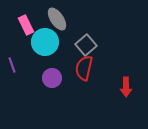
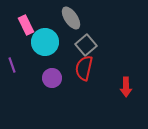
gray ellipse: moved 14 px right, 1 px up
